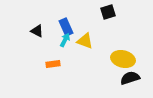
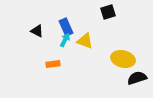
black semicircle: moved 7 px right
